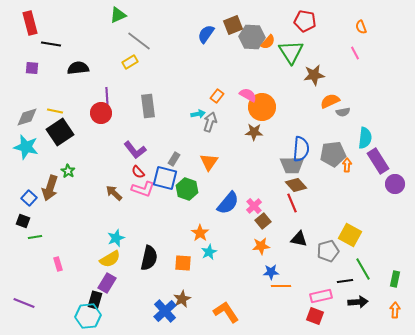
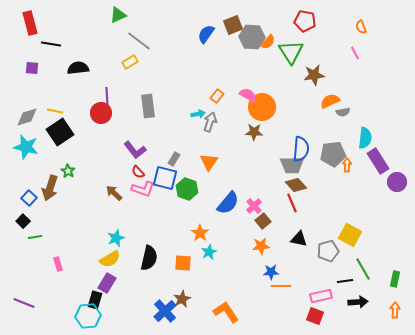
purple circle at (395, 184): moved 2 px right, 2 px up
black square at (23, 221): rotated 24 degrees clockwise
